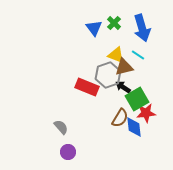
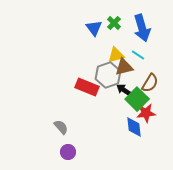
yellow triangle: rotated 36 degrees counterclockwise
black arrow: moved 1 px right, 3 px down
green square: rotated 15 degrees counterclockwise
brown semicircle: moved 30 px right, 35 px up
